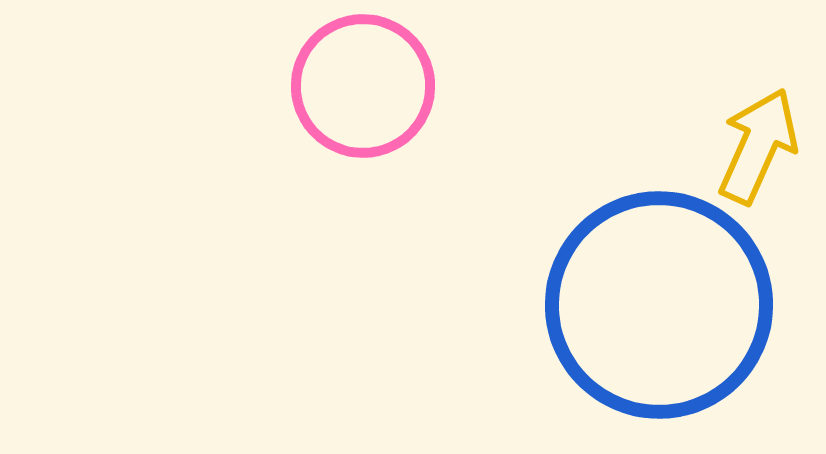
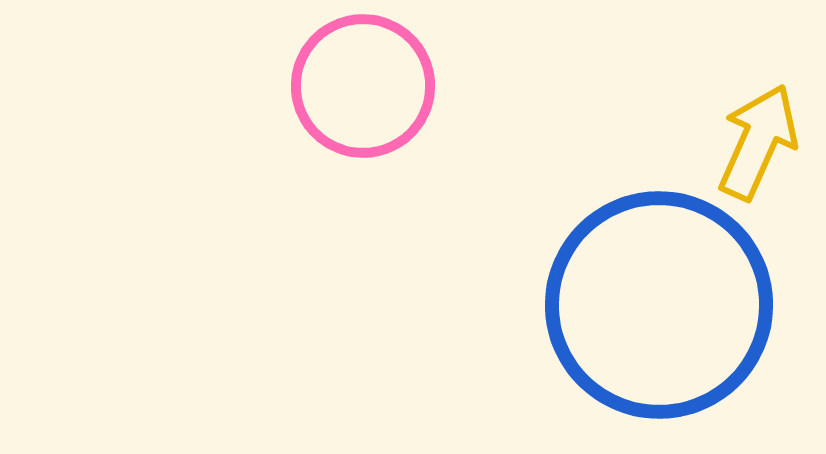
yellow arrow: moved 4 px up
